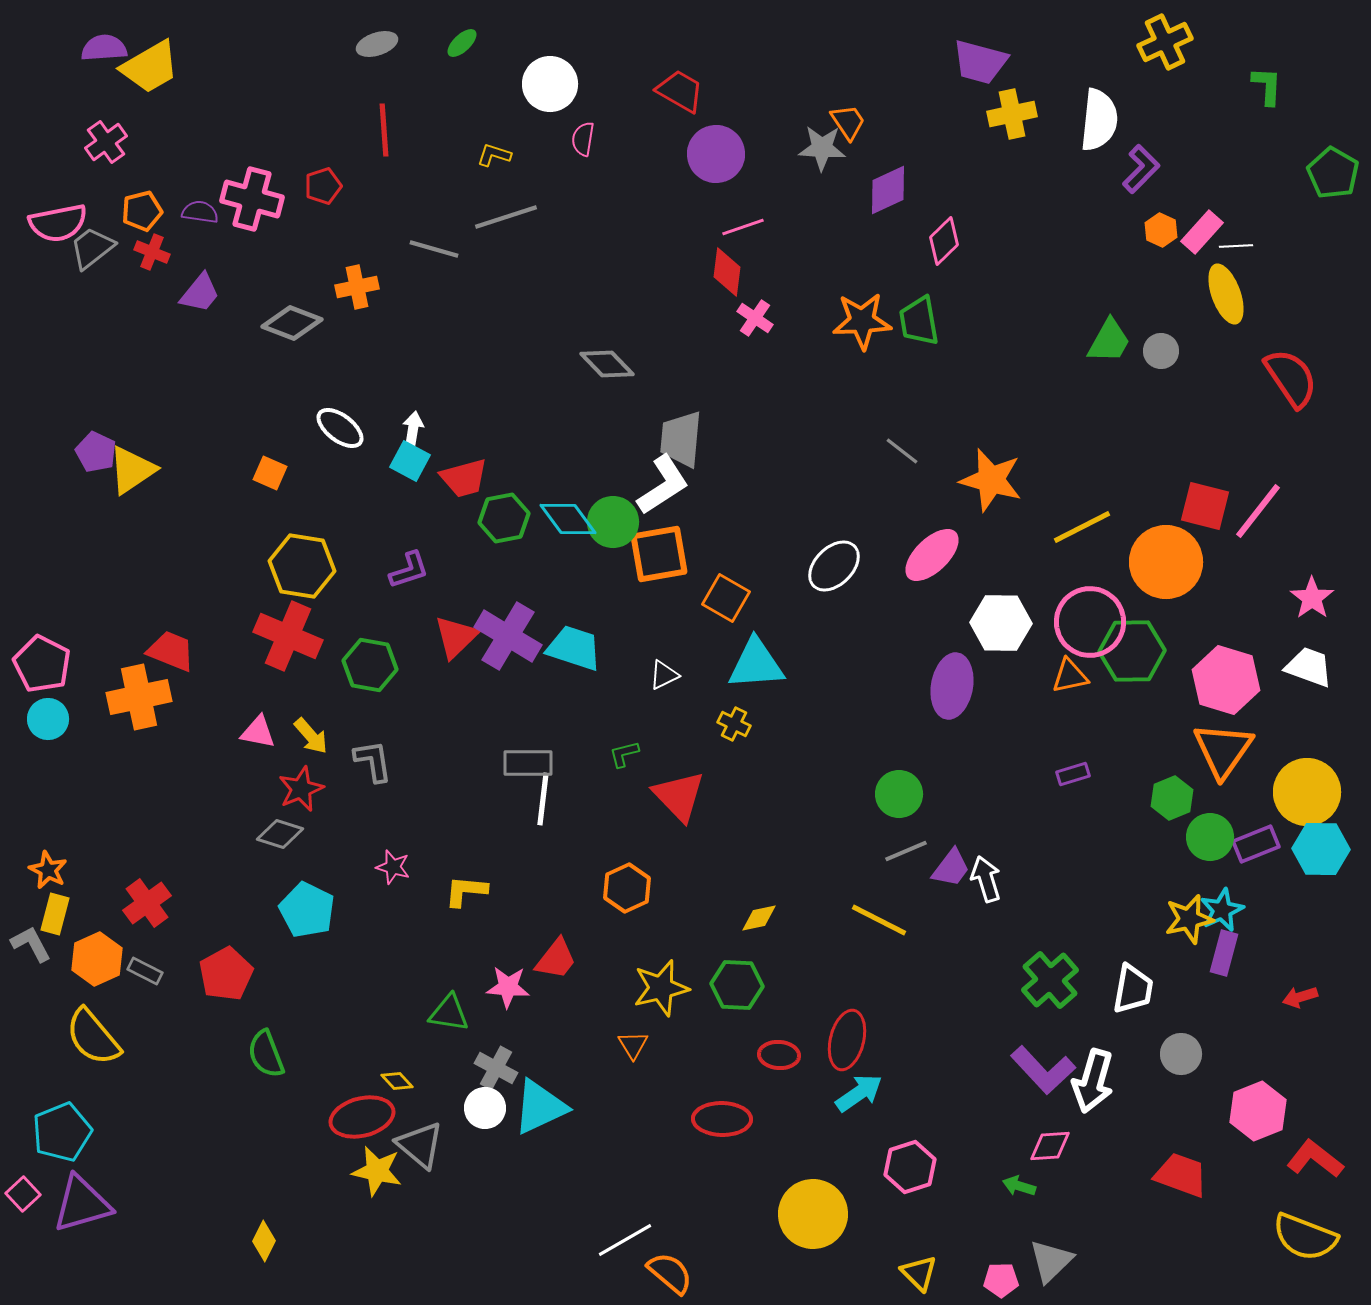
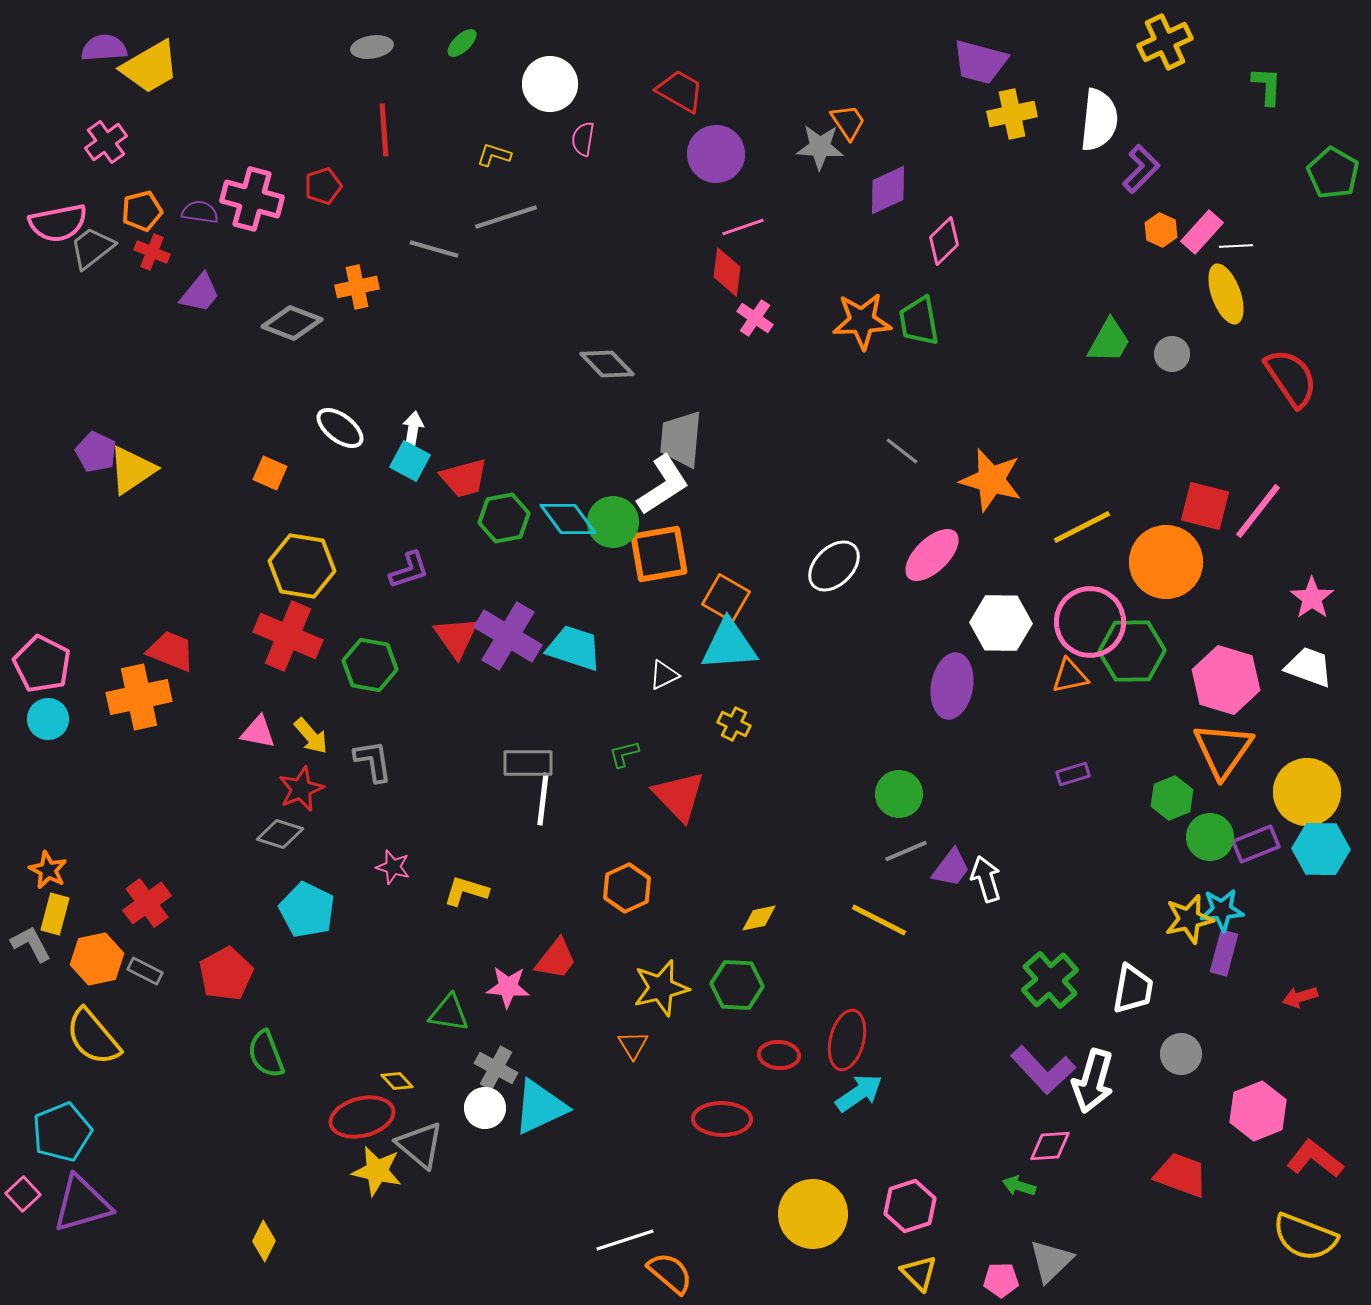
gray ellipse at (377, 44): moved 5 px left, 3 px down; rotated 9 degrees clockwise
gray star at (822, 148): moved 2 px left, 1 px up
gray circle at (1161, 351): moved 11 px right, 3 px down
red triangle at (456, 637): rotated 21 degrees counterclockwise
cyan triangle at (756, 664): moved 27 px left, 19 px up
yellow L-shape at (466, 891): rotated 12 degrees clockwise
cyan star at (1222, 910): rotated 21 degrees clockwise
orange hexagon at (97, 959): rotated 12 degrees clockwise
pink hexagon at (910, 1167): moved 39 px down
white line at (625, 1240): rotated 12 degrees clockwise
